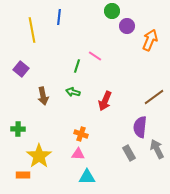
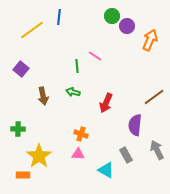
green circle: moved 5 px down
yellow line: rotated 65 degrees clockwise
green line: rotated 24 degrees counterclockwise
red arrow: moved 1 px right, 2 px down
purple semicircle: moved 5 px left, 2 px up
gray arrow: moved 1 px down
gray rectangle: moved 3 px left, 2 px down
cyan triangle: moved 19 px right, 7 px up; rotated 30 degrees clockwise
